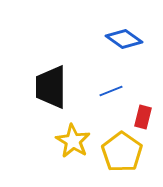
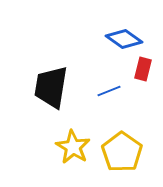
black trapezoid: rotated 9 degrees clockwise
blue line: moved 2 px left
red rectangle: moved 48 px up
yellow star: moved 6 px down
